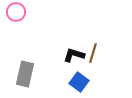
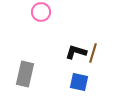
pink circle: moved 25 px right
black L-shape: moved 2 px right, 3 px up
blue square: rotated 24 degrees counterclockwise
